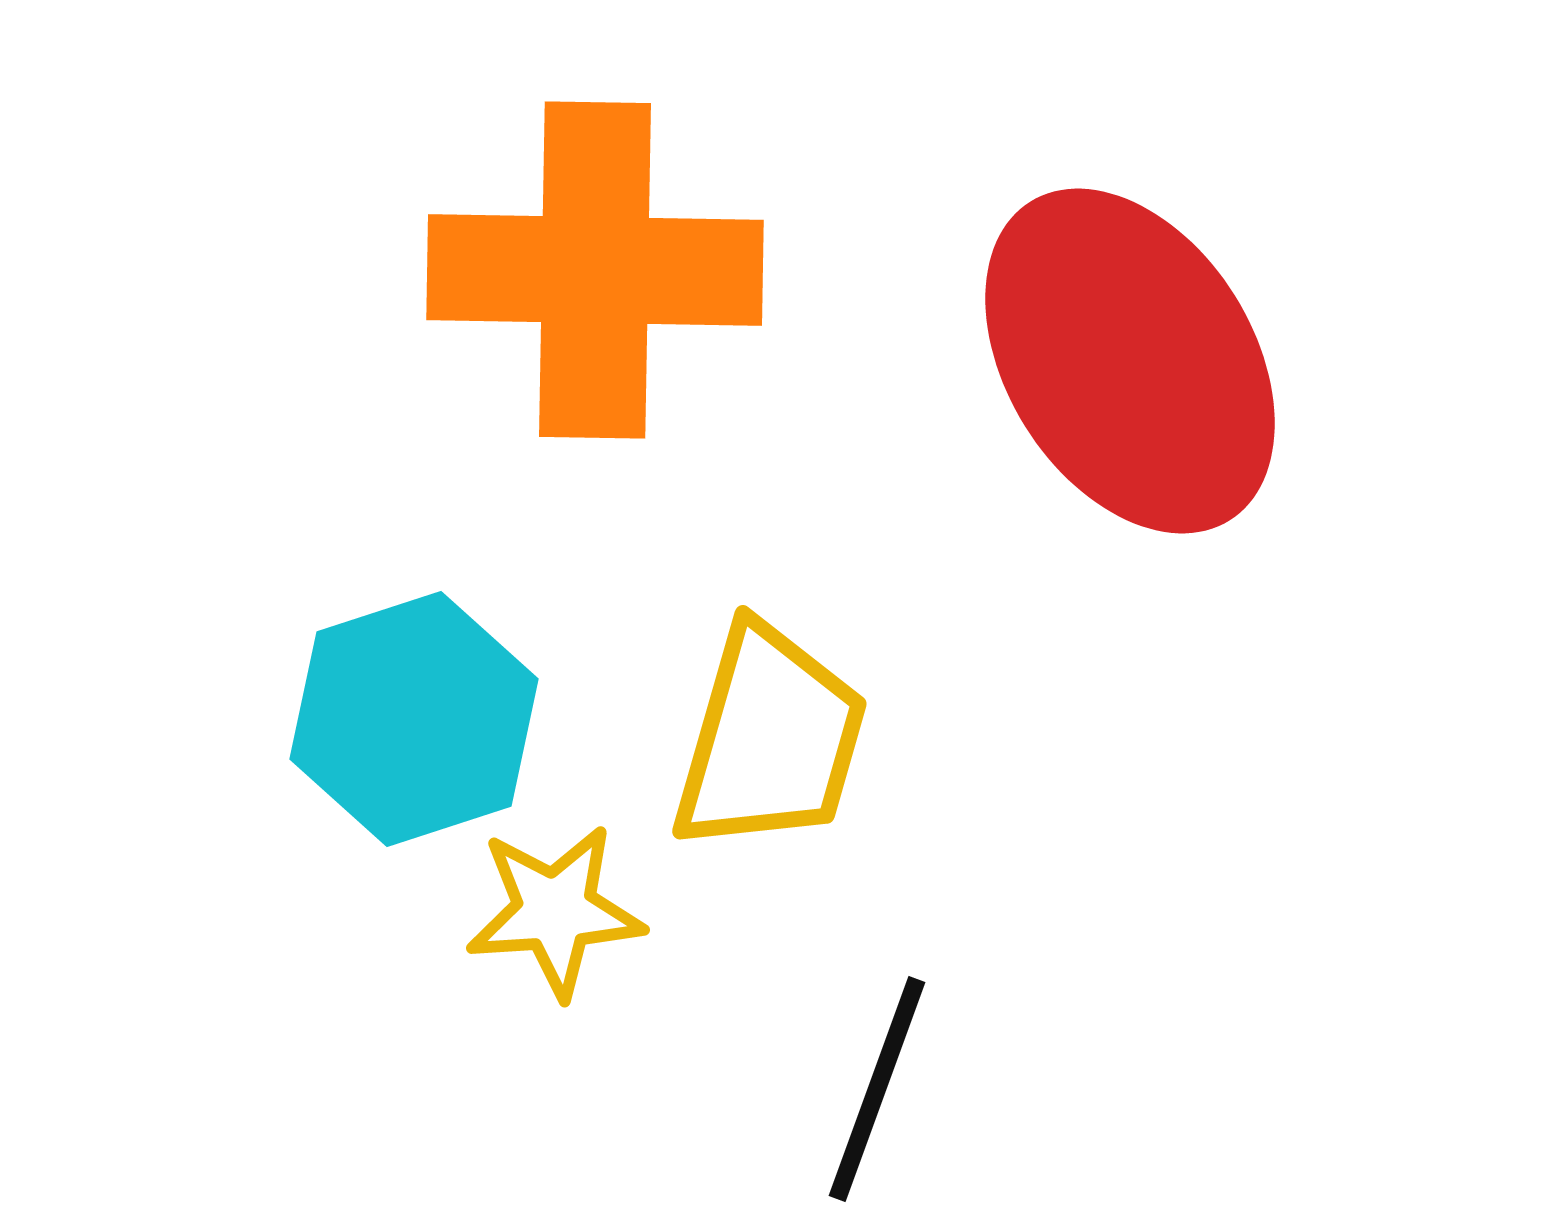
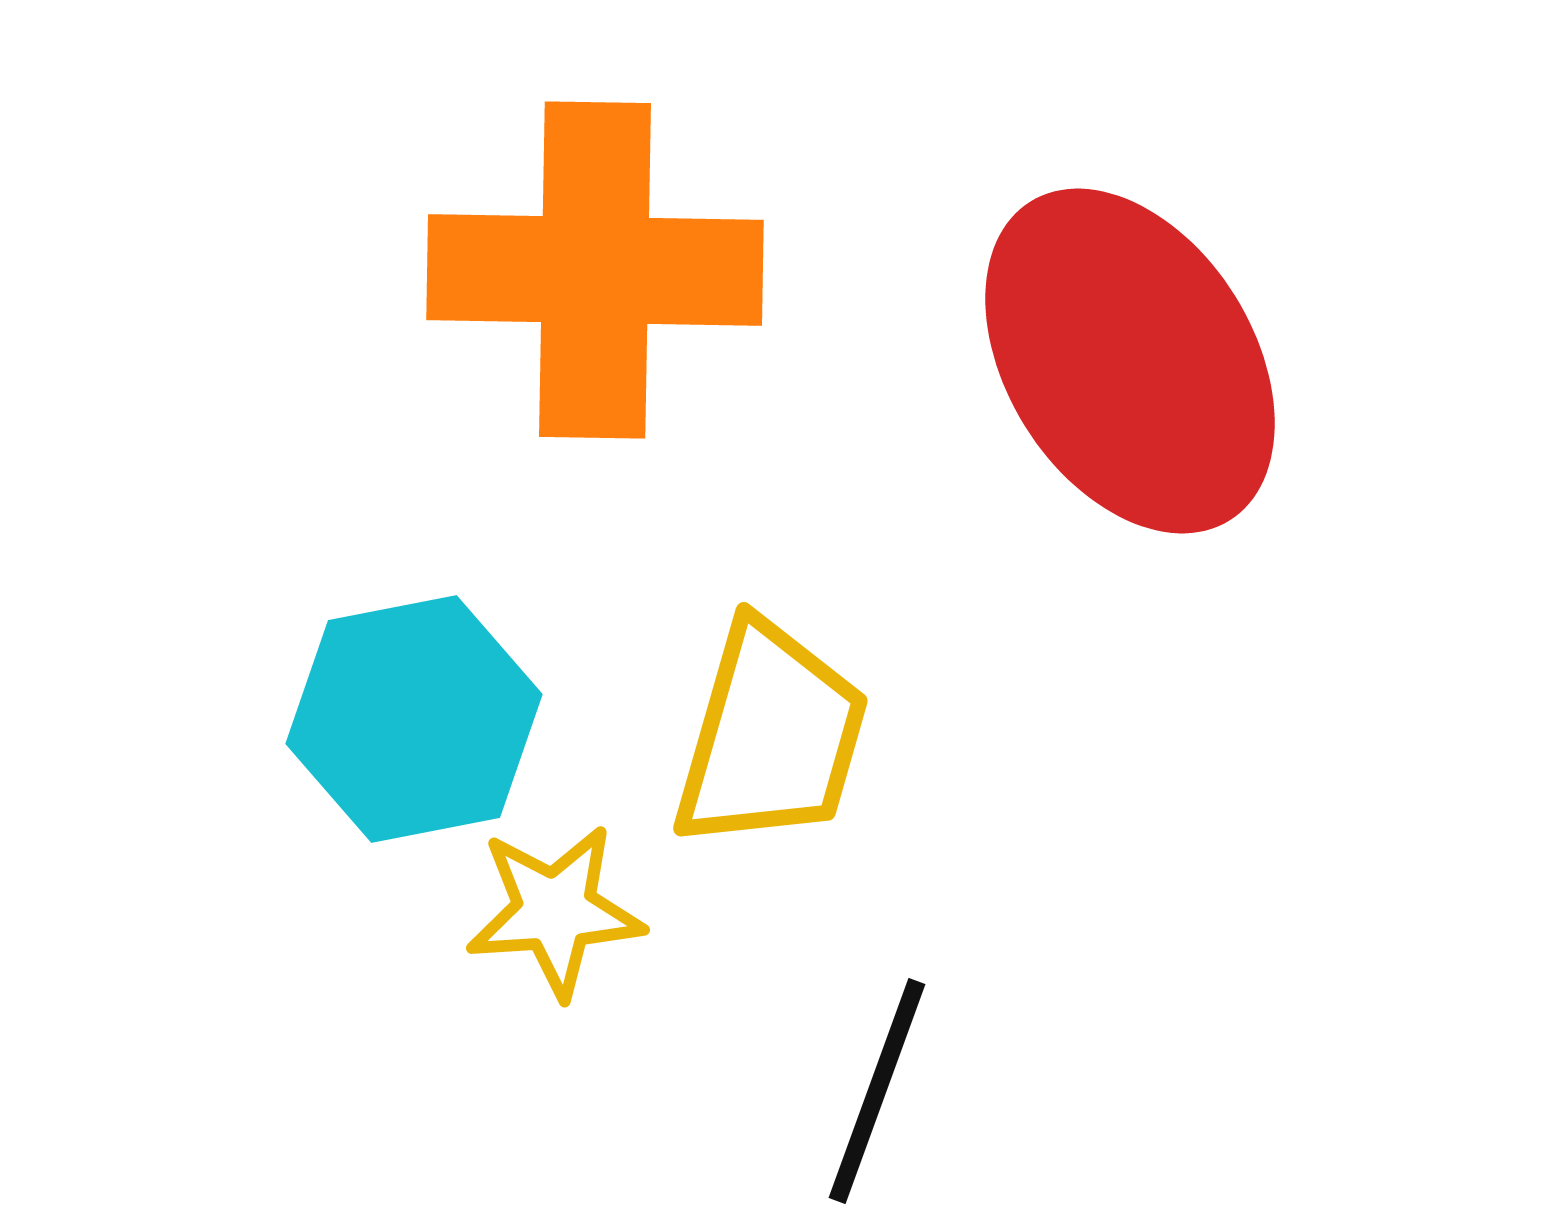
cyan hexagon: rotated 7 degrees clockwise
yellow trapezoid: moved 1 px right, 3 px up
black line: moved 2 px down
